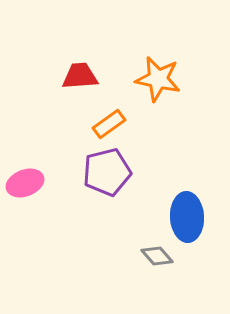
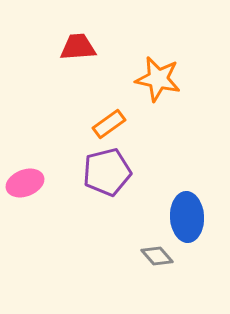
red trapezoid: moved 2 px left, 29 px up
